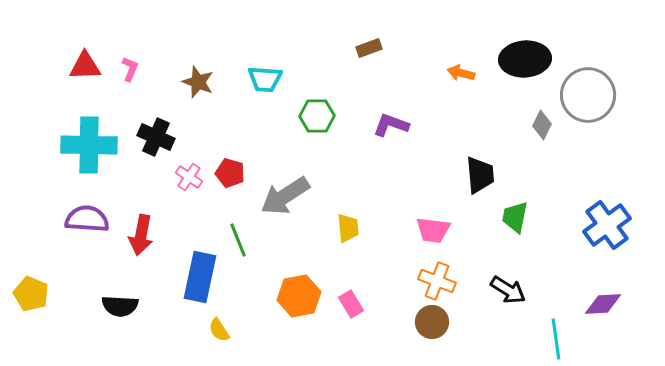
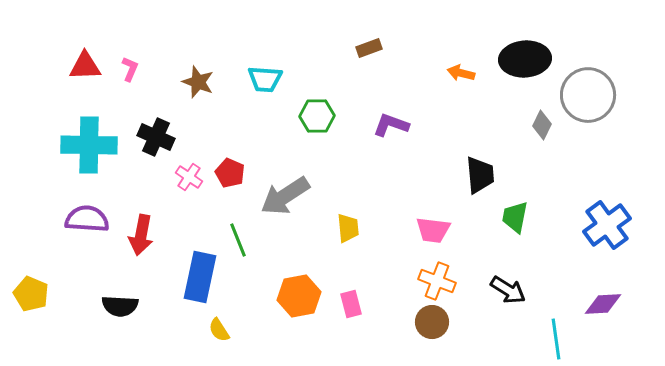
red pentagon: rotated 8 degrees clockwise
pink rectangle: rotated 16 degrees clockwise
